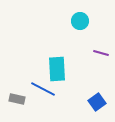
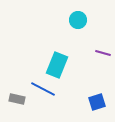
cyan circle: moved 2 px left, 1 px up
purple line: moved 2 px right
cyan rectangle: moved 4 px up; rotated 25 degrees clockwise
blue square: rotated 18 degrees clockwise
